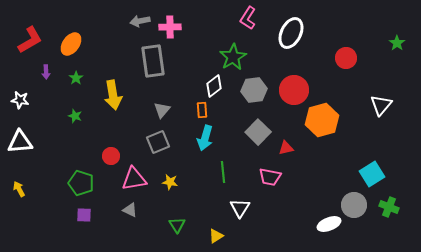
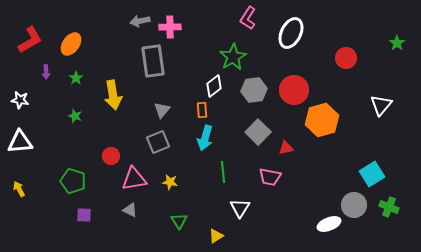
green pentagon at (81, 183): moved 8 px left, 2 px up
green triangle at (177, 225): moved 2 px right, 4 px up
